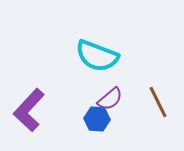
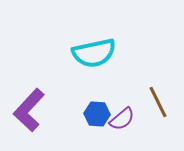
cyan semicircle: moved 3 px left, 3 px up; rotated 33 degrees counterclockwise
purple semicircle: moved 12 px right, 20 px down
blue hexagon: moved 5 px up
